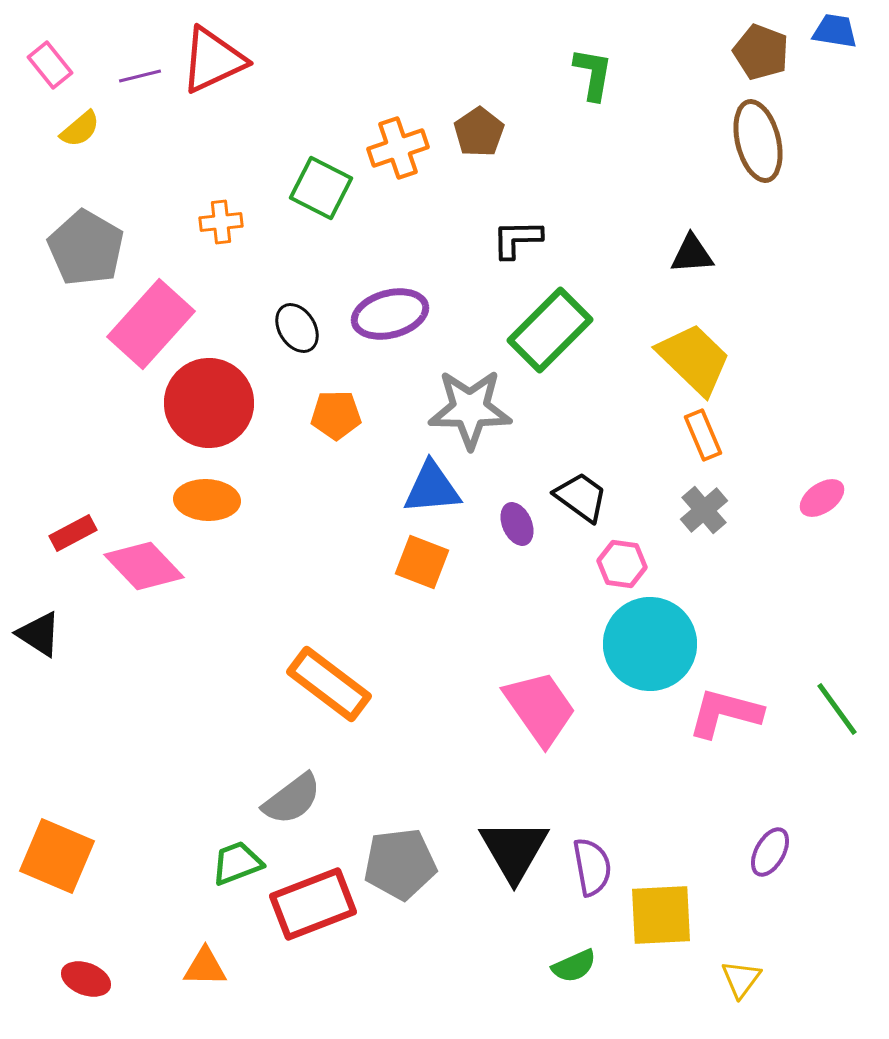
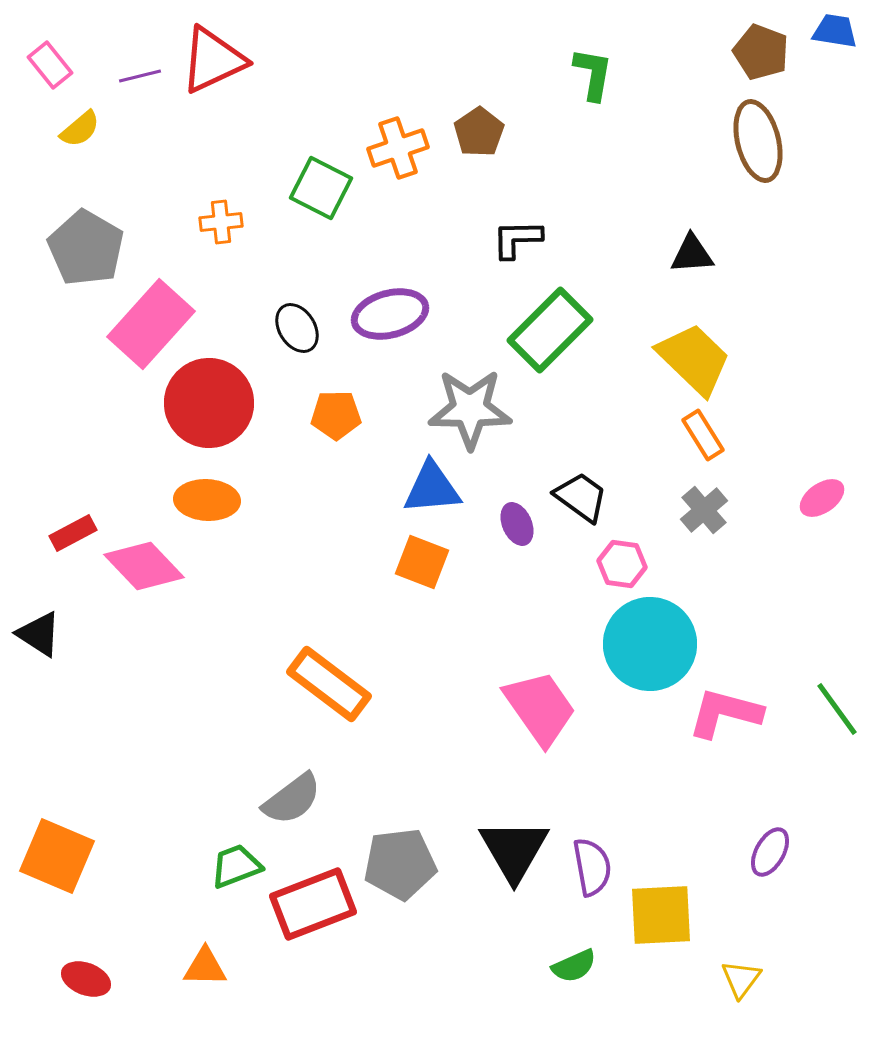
orange rectangle at (703, 435): rotated 9 degrees counterclockwise
green trapezoid at (237, 863): moved 1 px left, 3 px down
